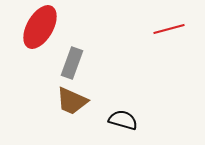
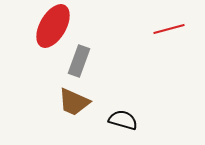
red ellipse: moved 13 px right, 1 px up
gray rectangle: moved 7 px right, 2 px up
brown trapezoid: moved 2 px right, 1 px down
